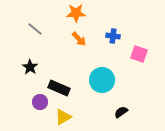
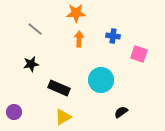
orange arrow: rotated 133 degrees counterclockwise
black star: moved 1 px right, 3 px up; rotated 28 degrees clockwise
cyan circle: moved 1 px left
purple circle: moved 26 px left, 10 px down
